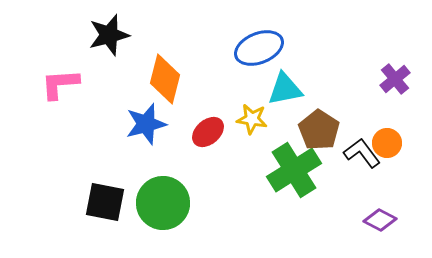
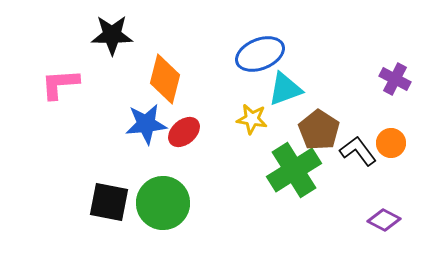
black star: moved 3 px right; rotated 15 degrees clockwise
blue ellipse: moved 1 px right, 6 px down
purple cross: rotated 24 degrees counterclockwise
cyan triangle: rotated 9 degrees counterclockwise
blue star: rotated 9 degrees clockwise
red ellipse: moved 24 px left
orange circle: moved 4 px right
black L-shape: moved 4 px left, 2 px up
black square: moved 4 px right
purple diamond: moved 4 px right
